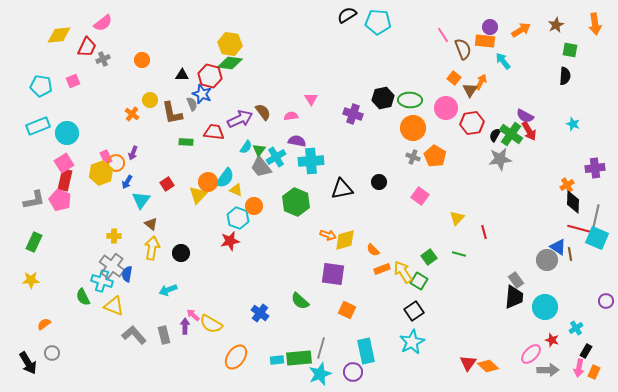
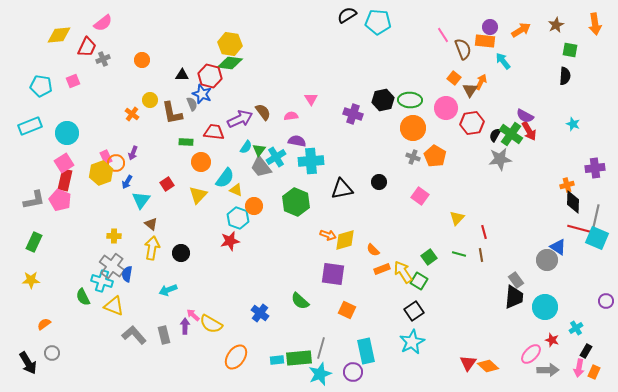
black hexagon at (383, 98): moved 2 px down
cyan rectangle at (38, 126): moved 8 px left
orange circle at (208, 182): moved 7 px left, 20 px up
orange cross at (567, 185): rotated 16 degrees clockwise
brown line at (570, 254): moved 89 px left, 1 px down
